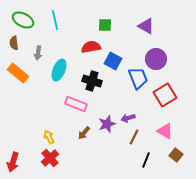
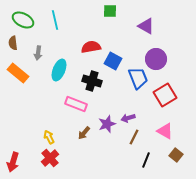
green square: moved 5 px right, 14 px up
brown semicircle: moved 1 px left
